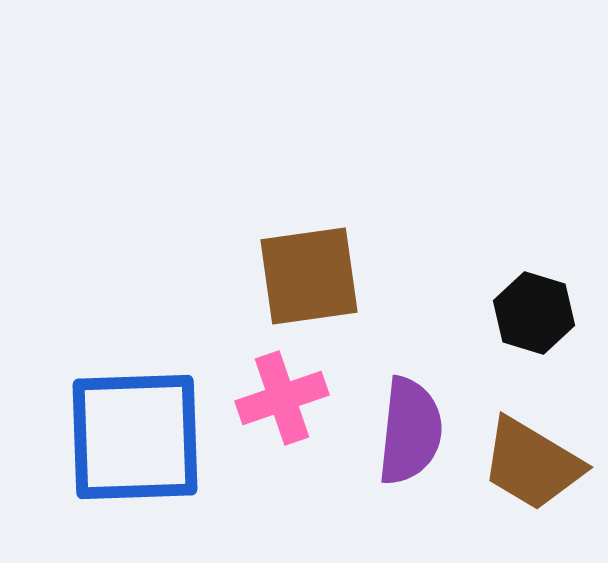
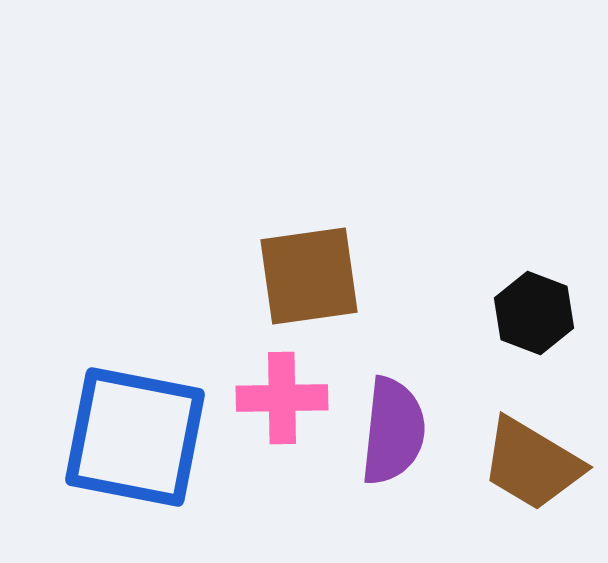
black hexagon: rotated 4 degrees clockwise
pink cross: rotated 18 degrees clockwise
purple semicircle: moved 17 px left
blue square: rotated 13 degrees clockwise
